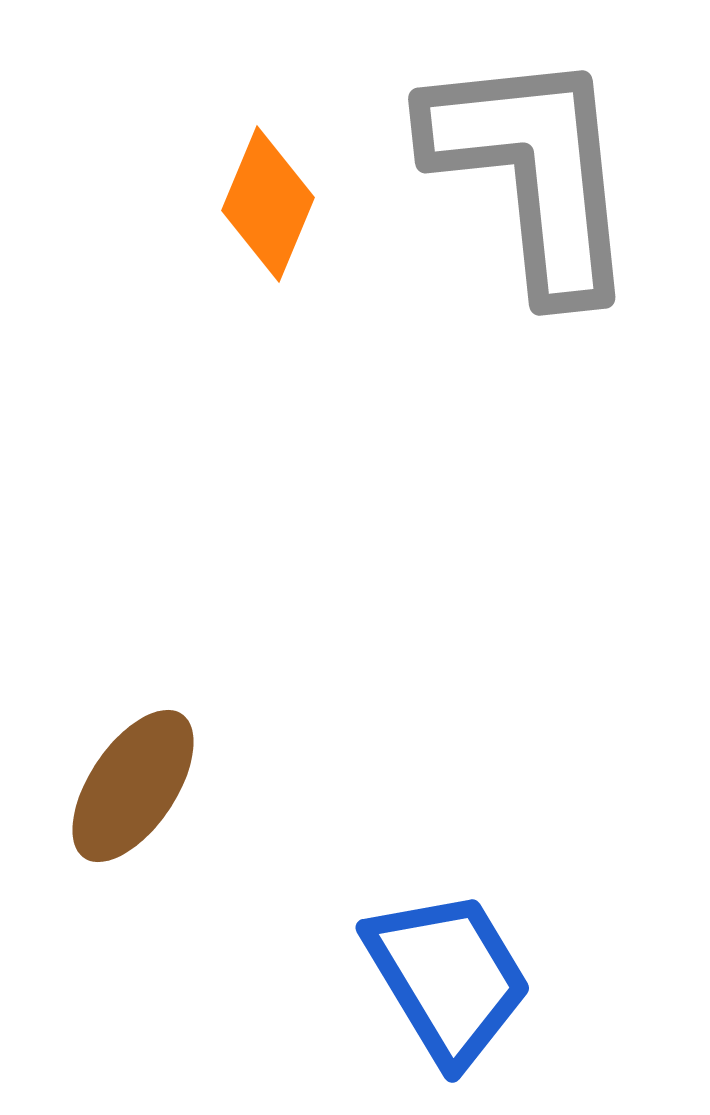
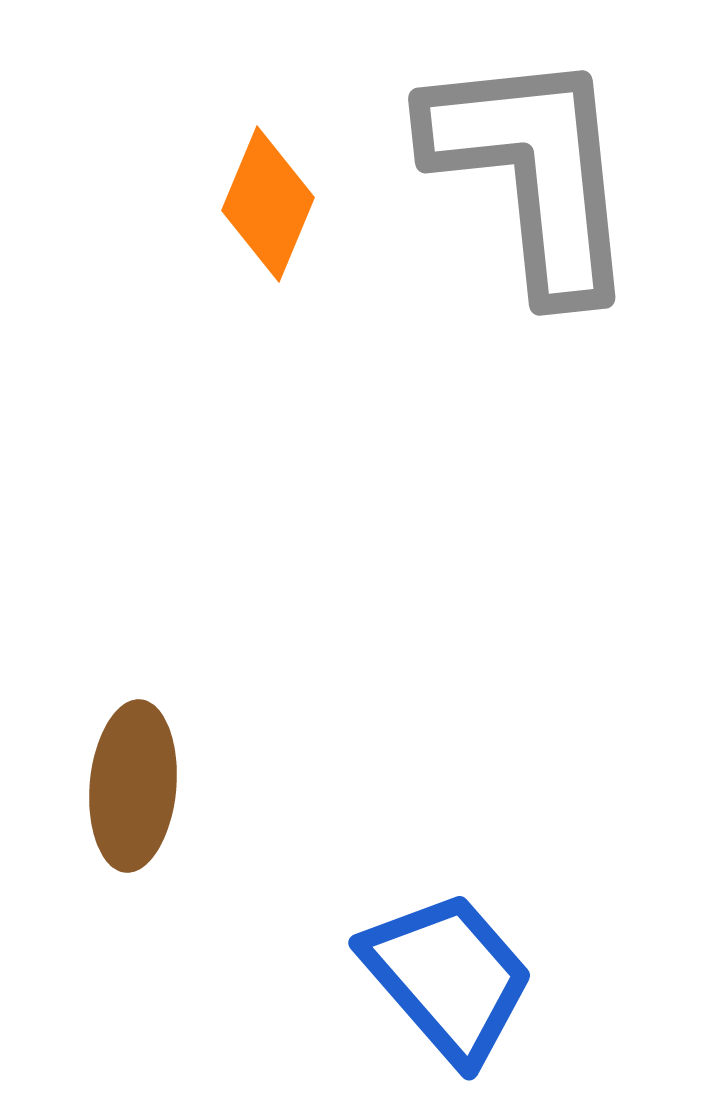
brown ellipse: rotated 29 degrees counterclockwise
blue trapezoid: rotated 10 degrees counterclockwise
